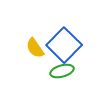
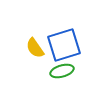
blue square: rotated 28 degrees clockwise
